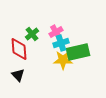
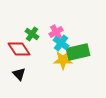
green cross: rotated 16 degrees counterclockwise
cyan cross: rotated 35 degrees counterclockwise
red diamond: rotated 30 degrees counterclockwise
black triangle: moved 1 px right, 1 px up
